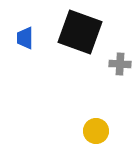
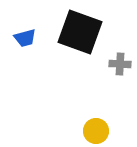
blue trapezoid: rotated 105 degrees counterclockwise
